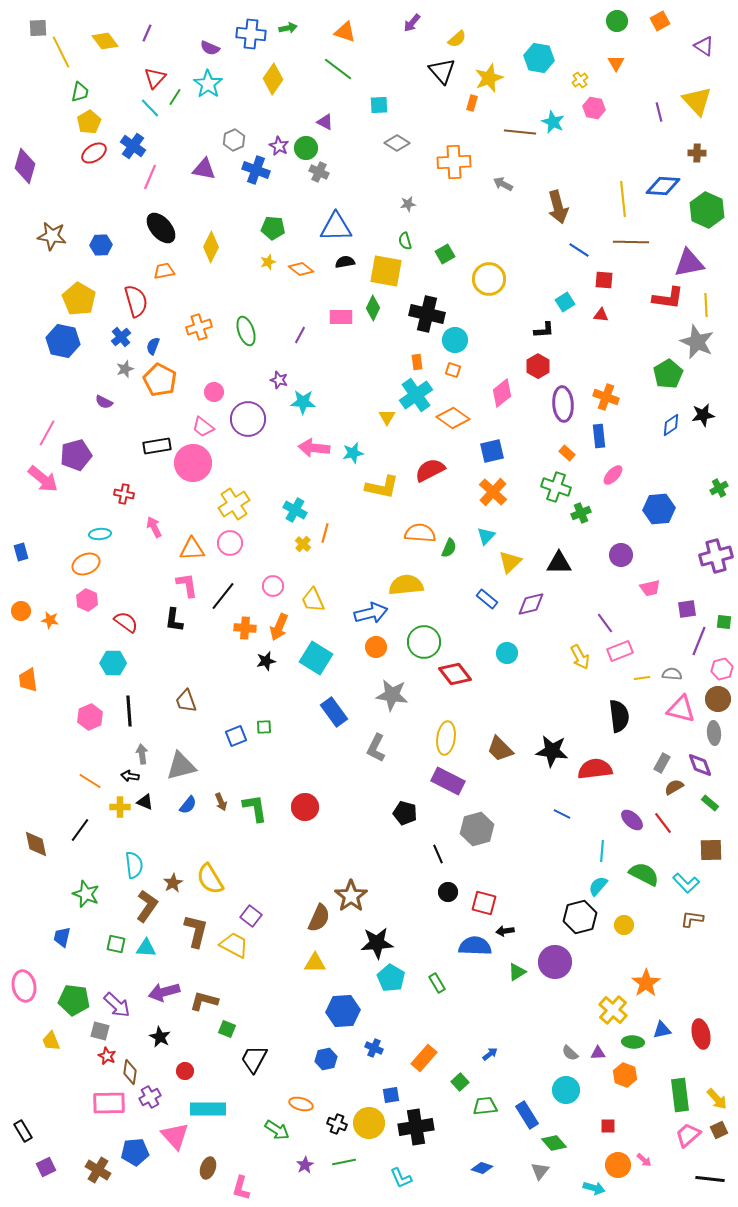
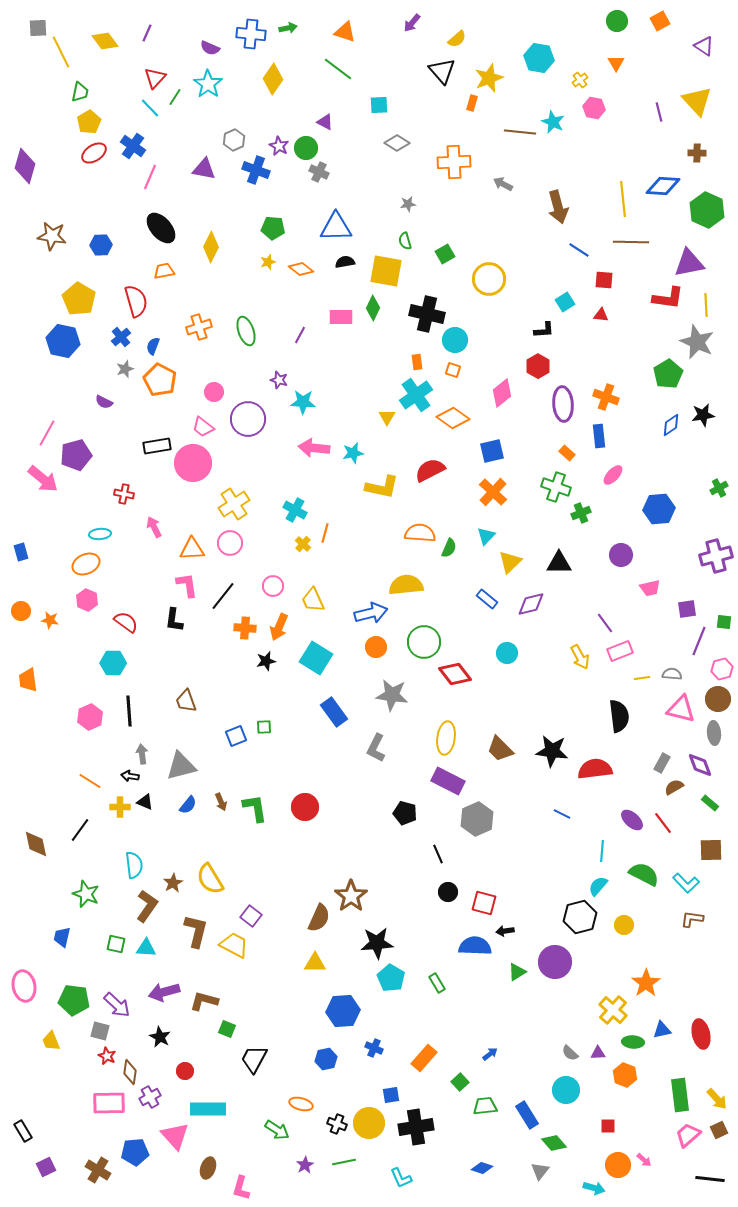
gray hexagon at (477, 829): moved 10 px up; rotated 8 degrees counterclockwise
